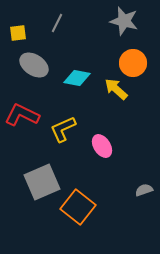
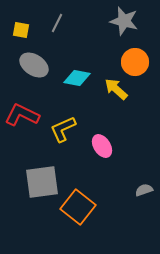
yellow square: moved 3 px right, 3 px up; rotated 18 degrees clockwise
orange circle: moved 2 px right, 1 px up
gray square: rotated 15 degrees clockwise
